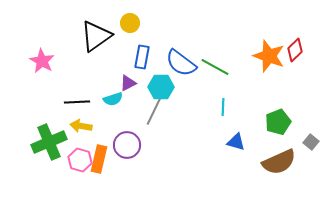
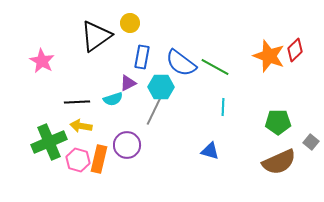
green pentagon: rotated 20 degrees clockwise
blue triangle: moved 26 px left, 9 px down
pink hexagon: moved 2 px left
